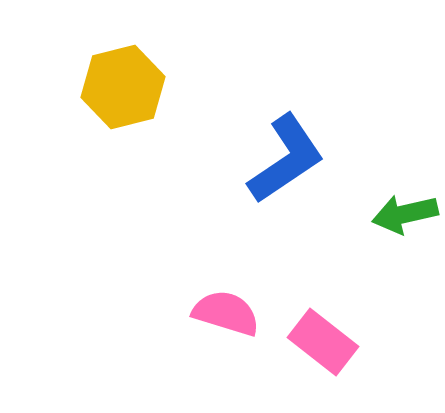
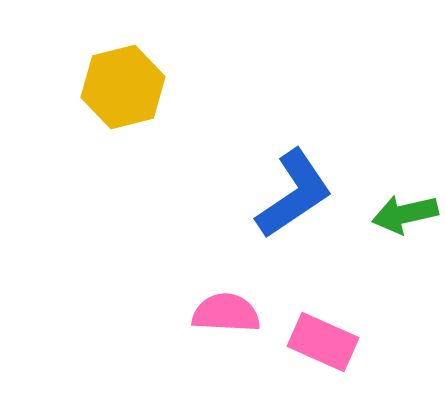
blue L-shape: moved 8 px right, 35 px down
pink semicircle: rotated 14 degrees counterclockwise
pink rectangle: rotated 14 degrees counterclockwise
